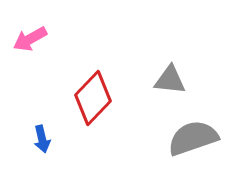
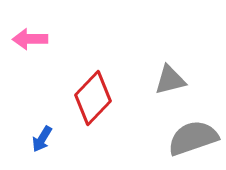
pink arrow: rotated 28 degrees clockwise
gray triangle: rotated 20 degrees counterclockwise
blue arrow: rotated 44 degrees clockwise
